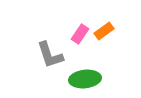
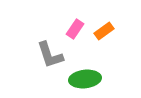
pink rectangle: moved 5 px left, 5 px up
